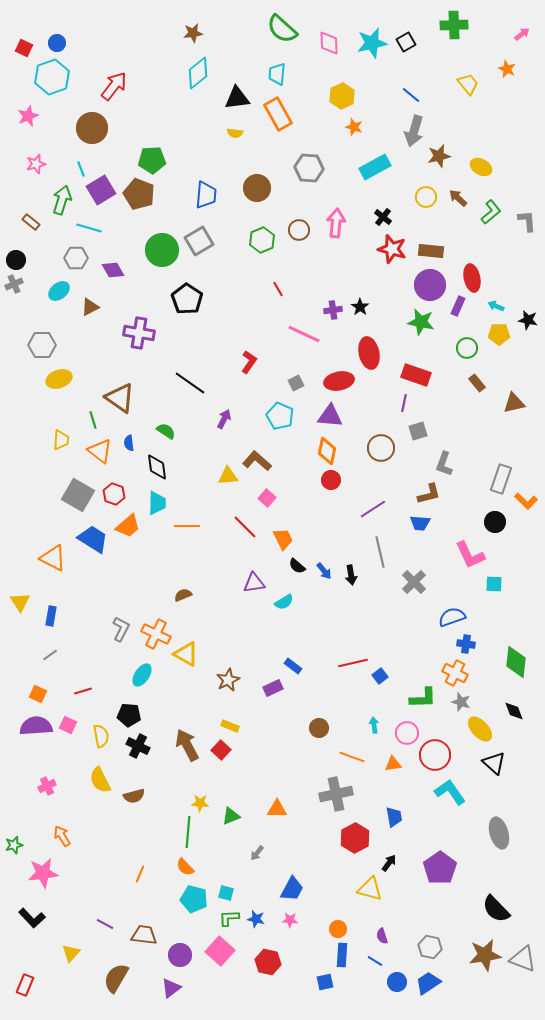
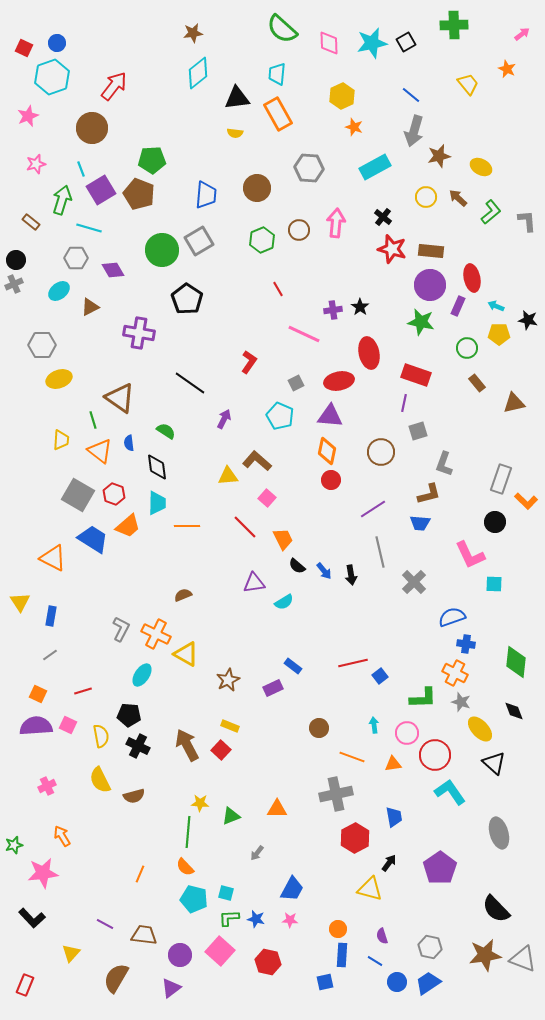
brown circle at (381, 448): moved 4 px down
